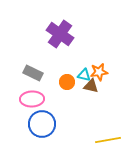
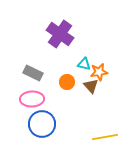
cyan triangle: moved 11 px up
brown triangle: rotated 35 degrees clockwise
yellow line: moved 3 px left, 3 px up
